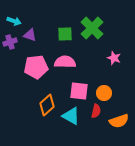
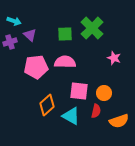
purple triangle: rotated 24 degrees clockwise
